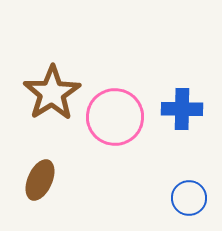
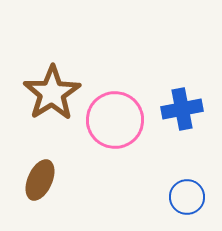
blue cross: rotated 12 degrees counterclockwise
pink circle: moved 3 px down
blue circle: moved 2 px left, 1 px up
